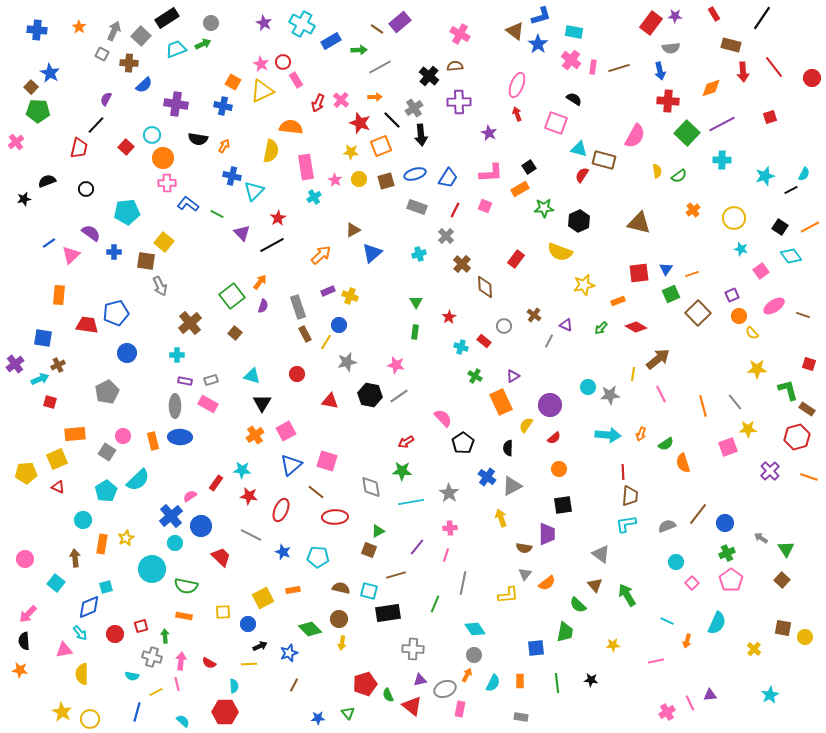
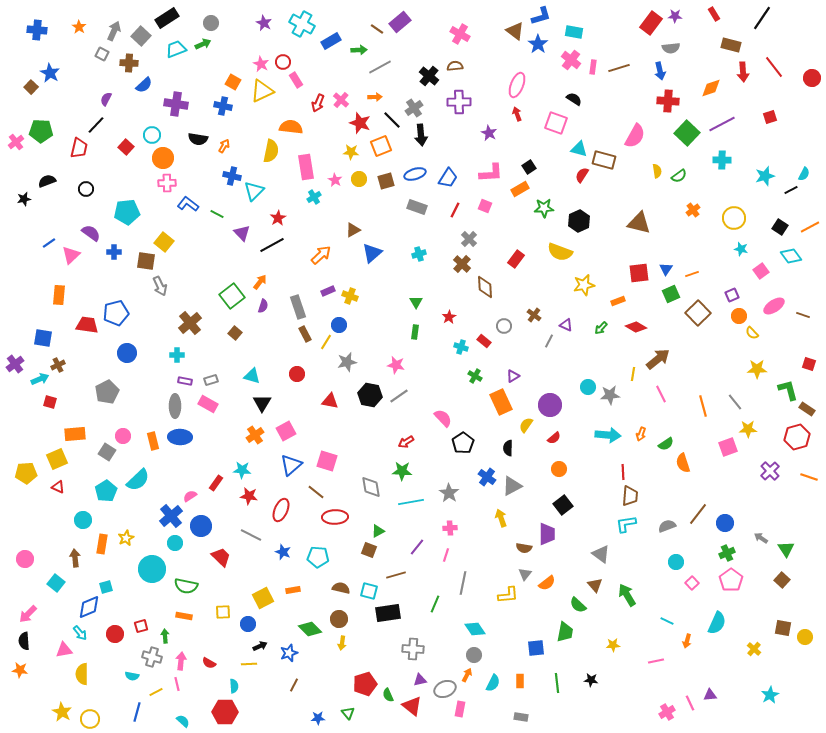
green pentagon at (38, 111): moved 3 px right, 20 px down
gray cross at (446, 236): moved 23 px right, 3 px down
black square at (563, 505): rotated 30 degrees counterclockwise
